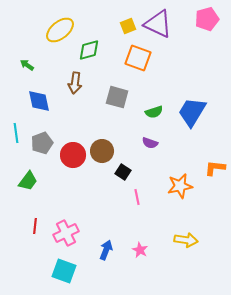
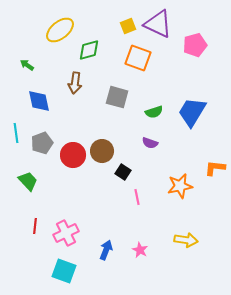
pink pentagon: moved 12 px left, 26 px down
green trapezoid: rotated 80 degrees counterclockwise
